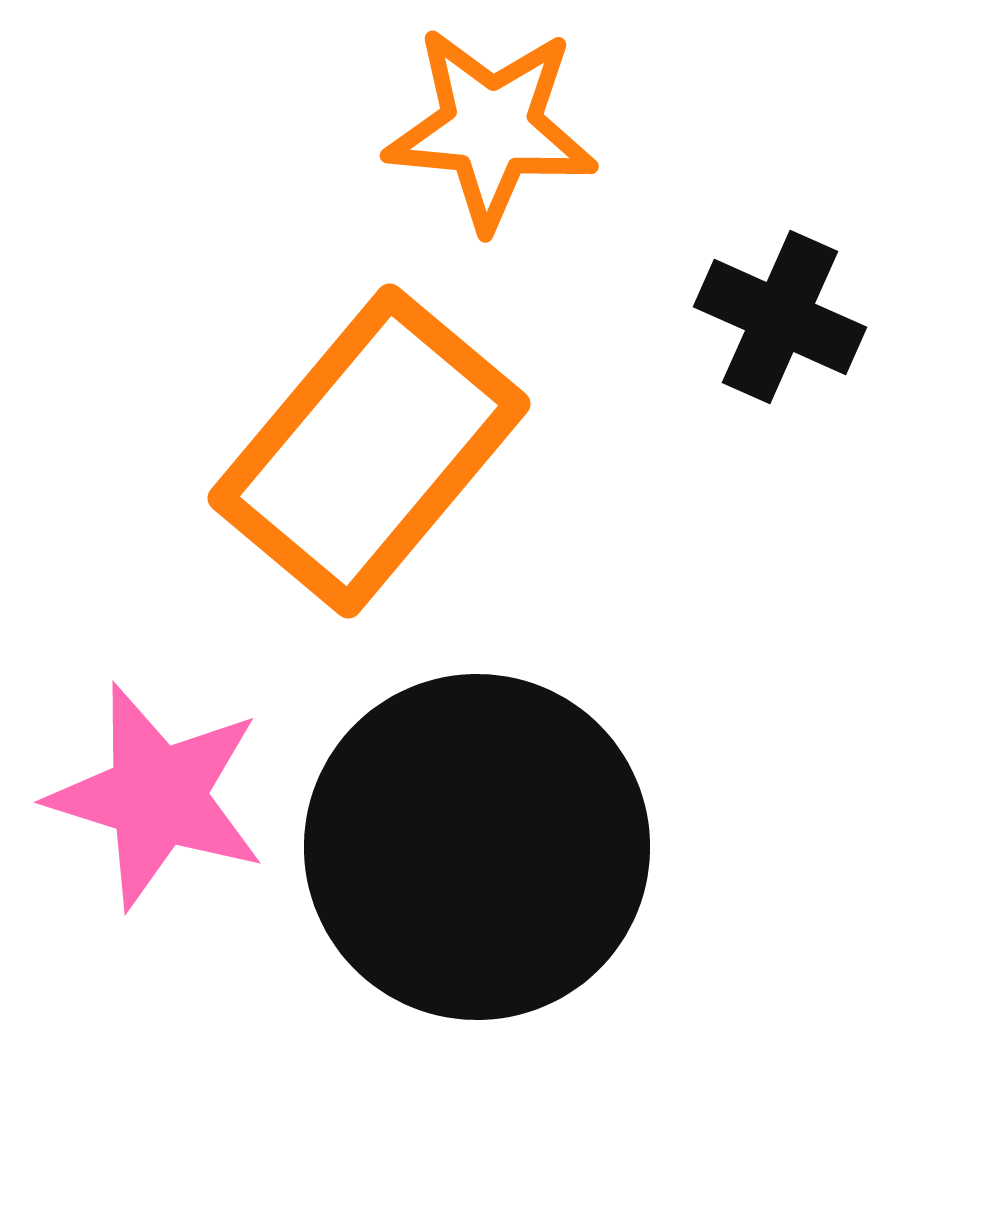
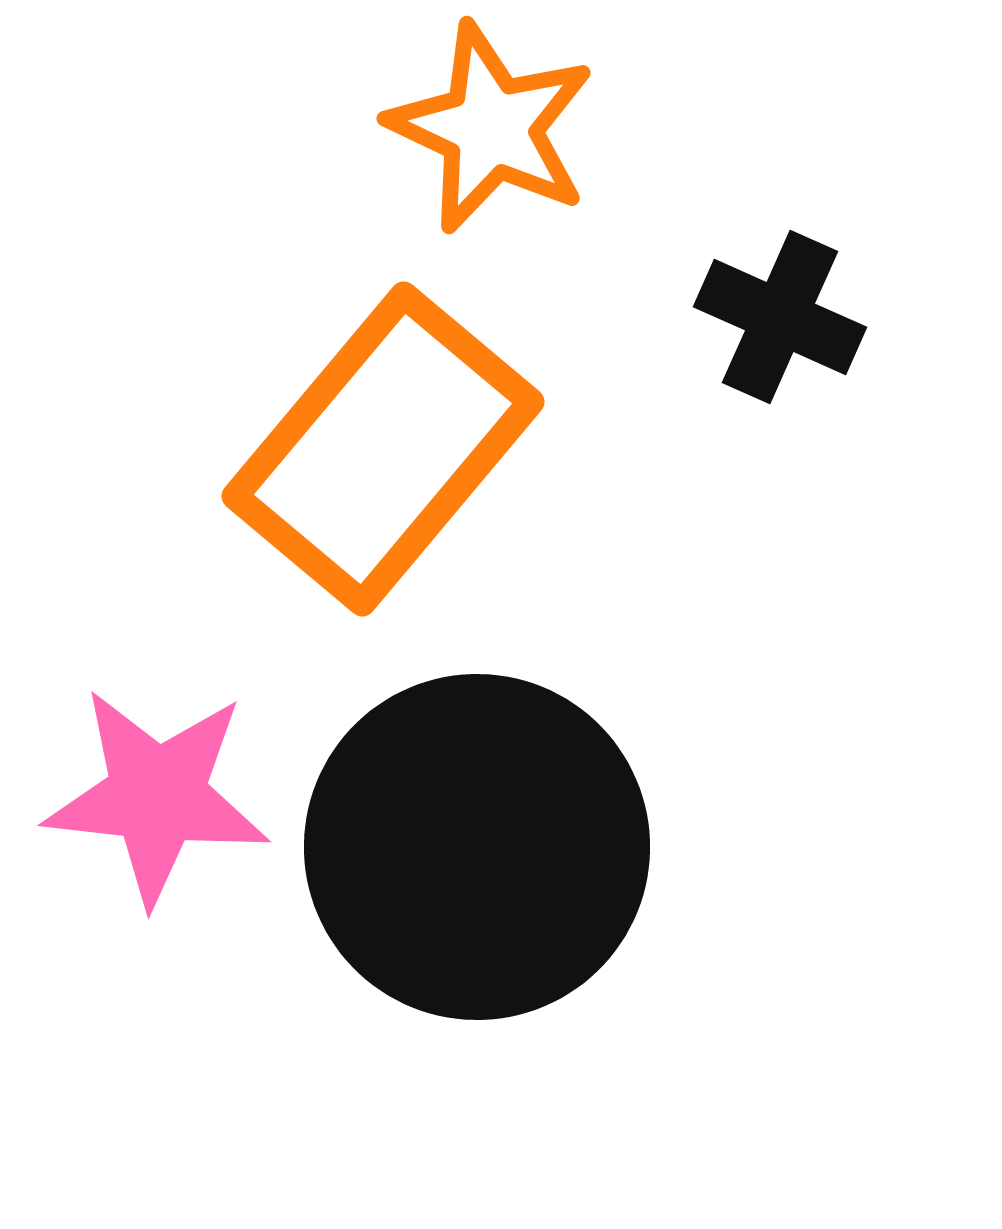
orange star: rotated 20 degrees clockwise
orange rectangle: moved 14 px right, 2 px up
pink star: rotated 11 degrees counterclockwise
